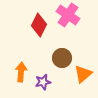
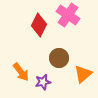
brown circle: moved 3 px left
orange arrow: rotated 138 degrees clockwise
